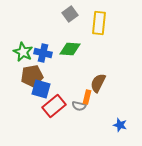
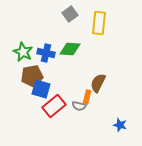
blue cross: moved 3 px right
